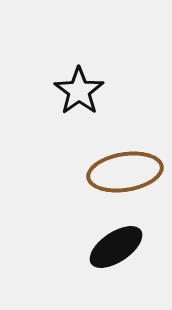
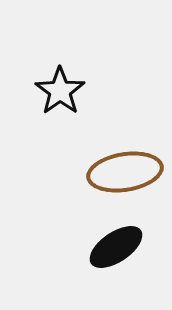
black star: moved 19 px left
